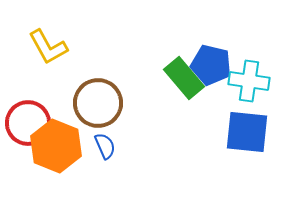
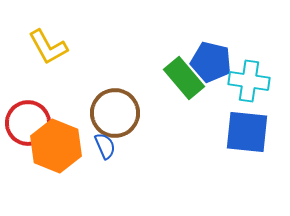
blue pentagon: moved 3 px up
brown circle: moved 17 px right, 10 px down
